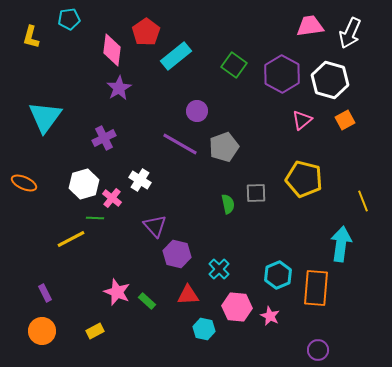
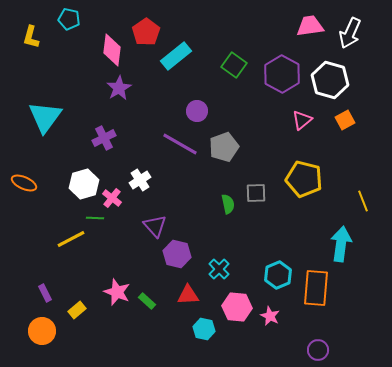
cyan pentagon at (69, 19): rotated 20 degrees clockwise
white cross at (140, 180): rotated 25 degrees clockwise
yellow rectangle at (95, 331): moved 18 px left, 21 px up; rotated 12 degrees counterclockwise
